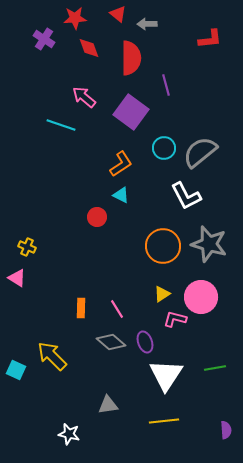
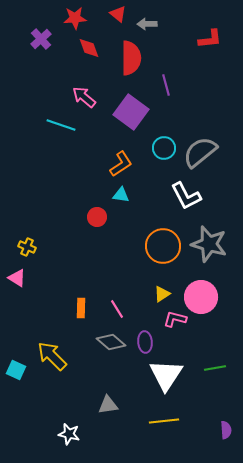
purple cross: moved 3 px left; rotated 15 degrees clockwise
cyan triangle: rotated 18 degrees counterclockwise
purple ellipse: rotated 15 degrees clockwise
